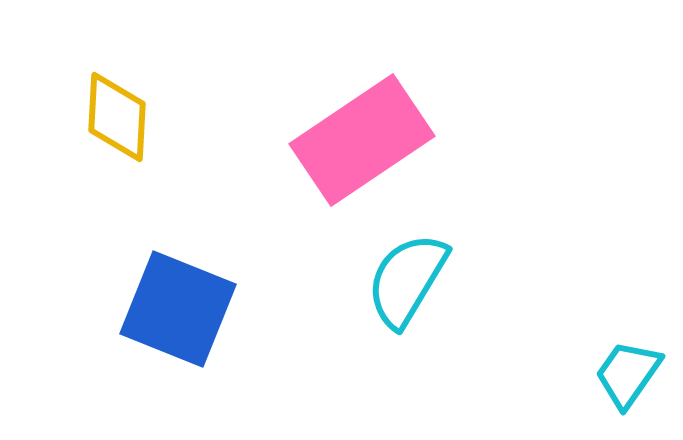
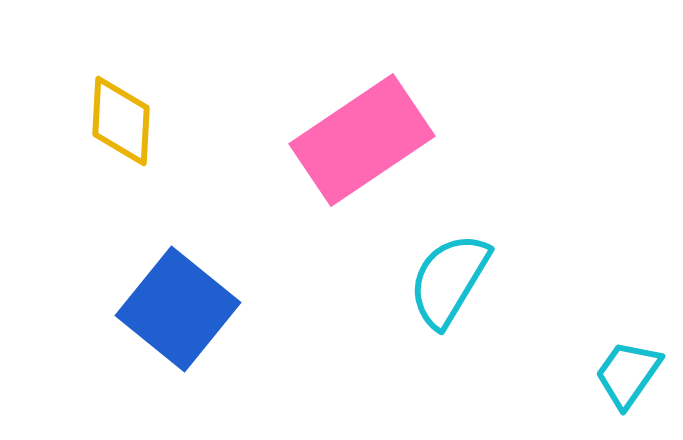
yellow diamond: moved 4 px right, 4 px down
cyan semicircle: moved 42 px right
blue square: rotated 17 degrees clockwise
